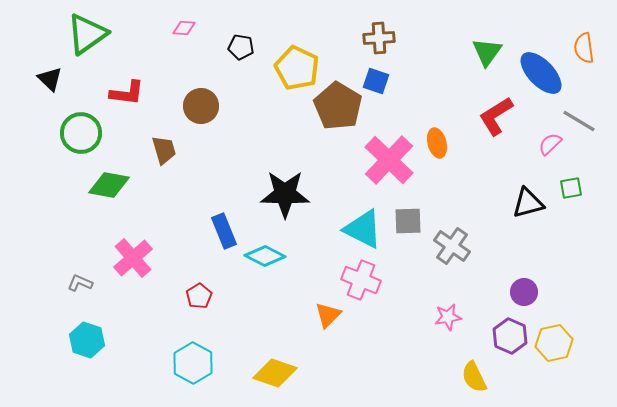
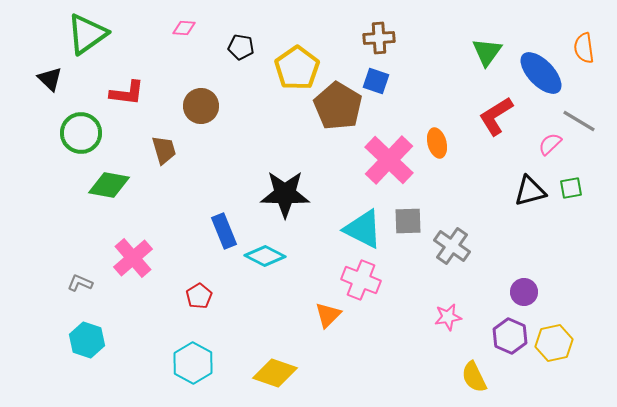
yellow pentagon at (297, 68): rotated 12 degrees clockwise
black triangle at (528, 203): moved 2 px right, 12 px up
